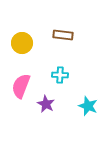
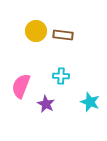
yellow circle: moved 14 px right, 12 px up
cyan cross: moved 1 px right, 1 px down
cyan star: moved 2 px right, 4 px up
